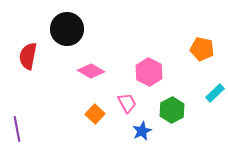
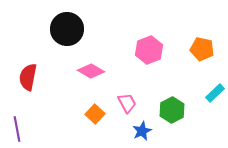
red semicircle: moved 21 px down
pink hexagon: moved 22 px up; rotated 12 degrees clockwise
